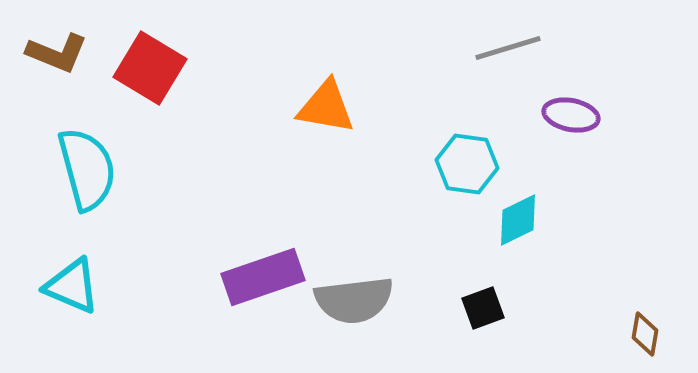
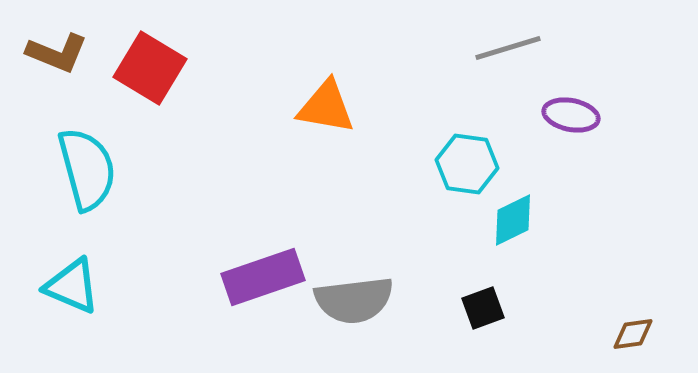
cyan diamond: moved 5 px left
brown diamond: moved 12 px left; rotated 72 degrees clockwise
